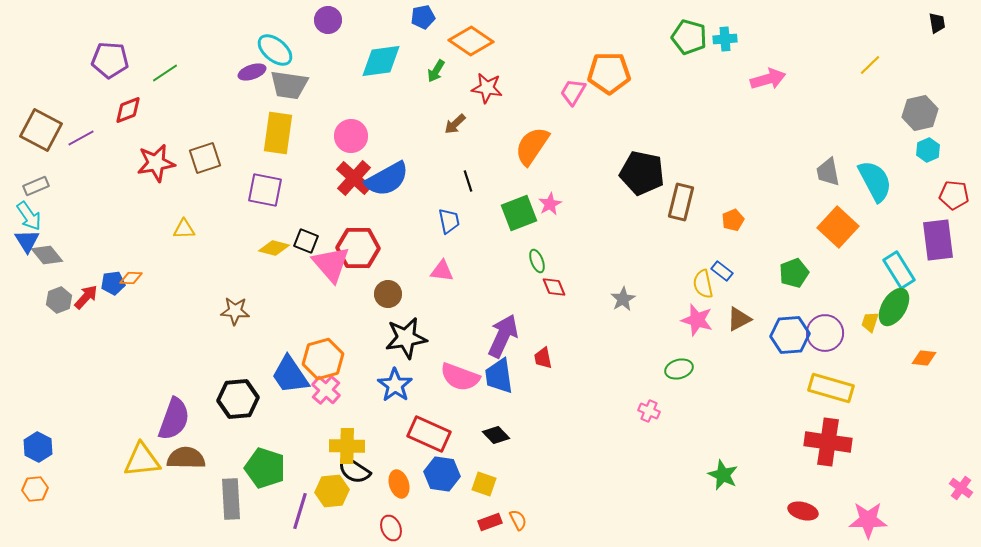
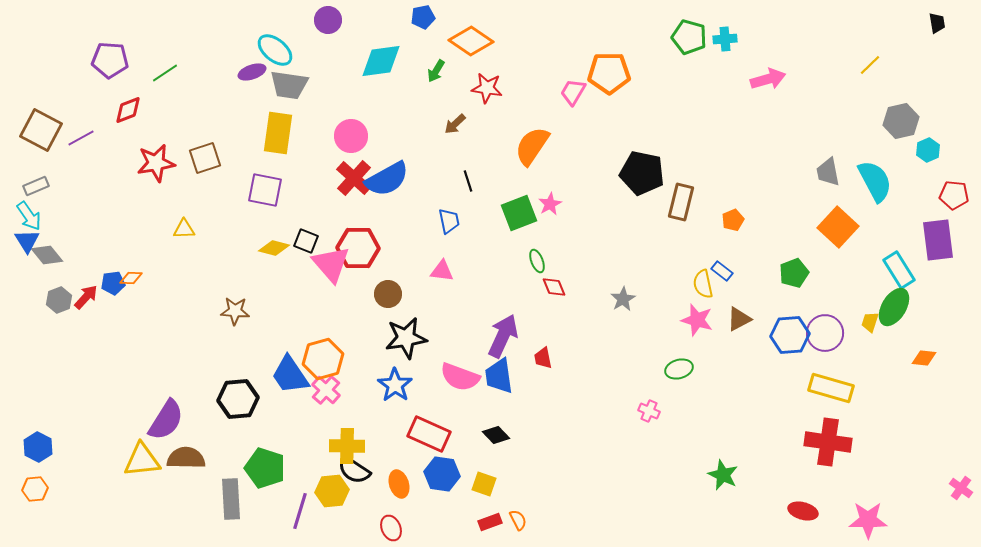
gray hexagon at (920, 113): moved 19 px left, 8 px down
purple semicircle at (174, 419): moved 8 px left, 1 px down; rotated 12 degrees clockwise
